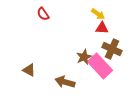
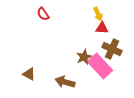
yellow arrow: rotated 32 degrees clockwise
brown triangle: moved 4 px down
